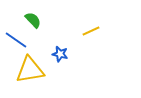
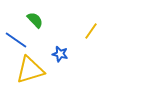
green semicircle: moved 2 px right
yellow line: rotated 30 degrees counterclockwise
yellow triangle: rotated 8 degrees counterclockwise
